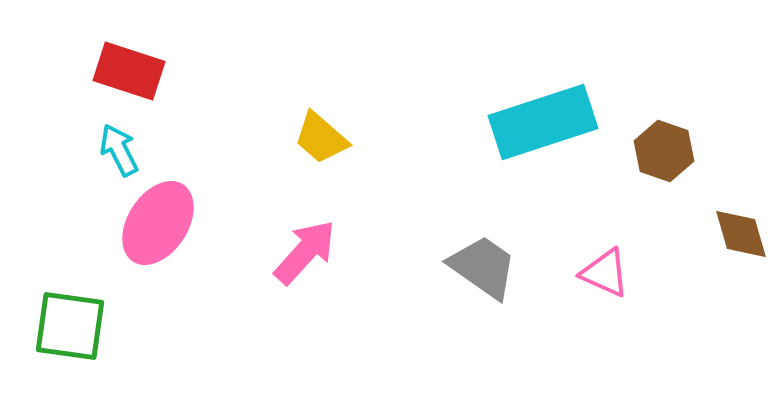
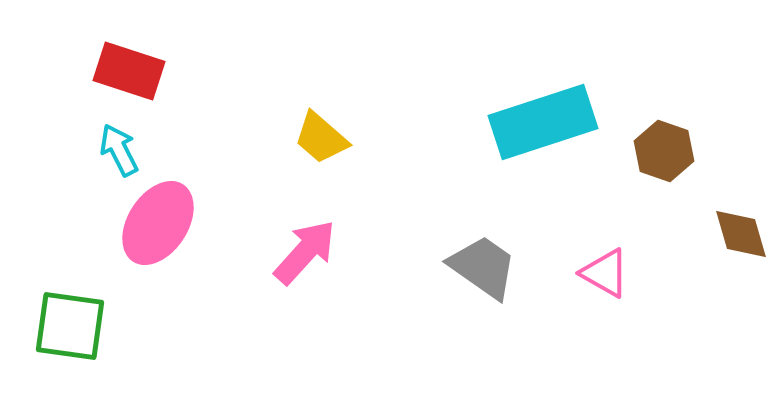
pink triangle: rotated 6 degrees clockwise
